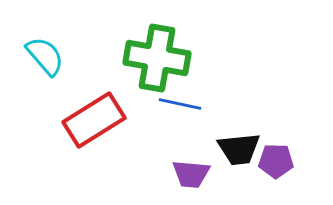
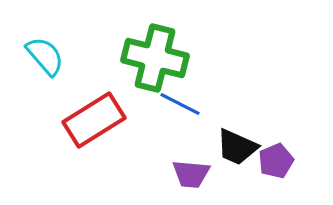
green cross: moved 2 px left; rotated 4 degrees clockwise
blue line: rotated 15 degrees clockwise
black trapezoid: moved 2 px left, 2 px up; rotated 30 degrees clockwise
purple pentagon: rotated 24 degrees counterclockwise
